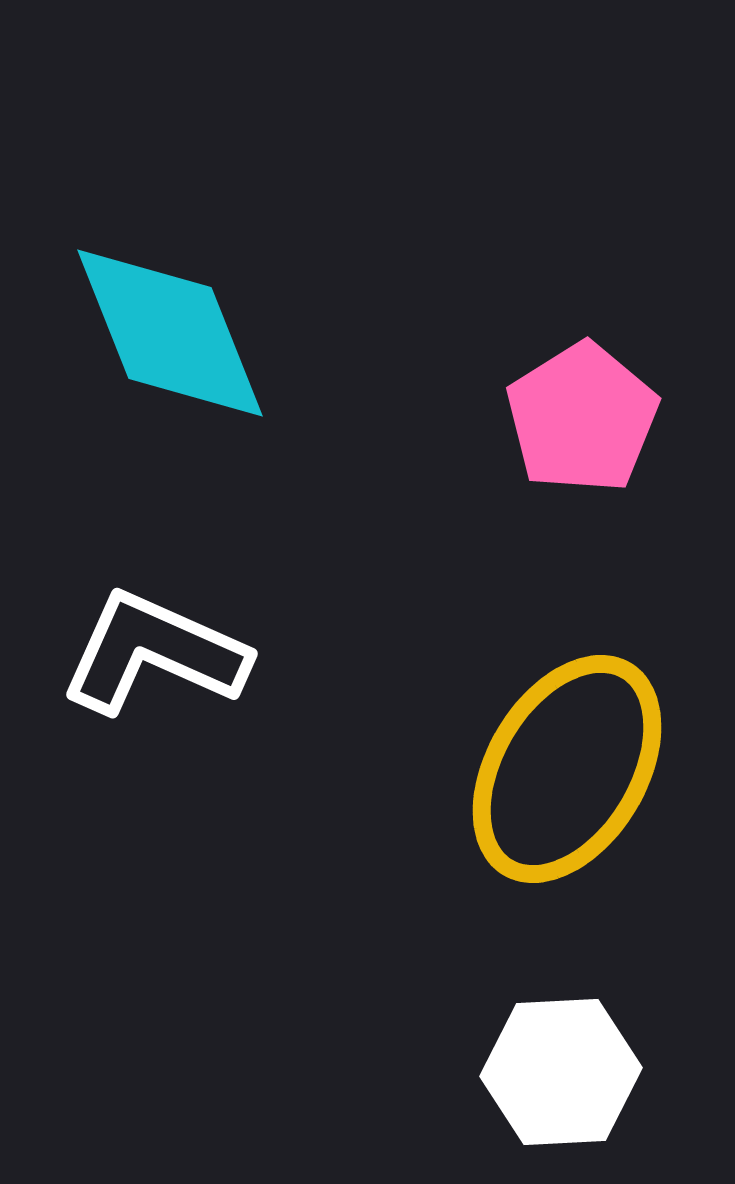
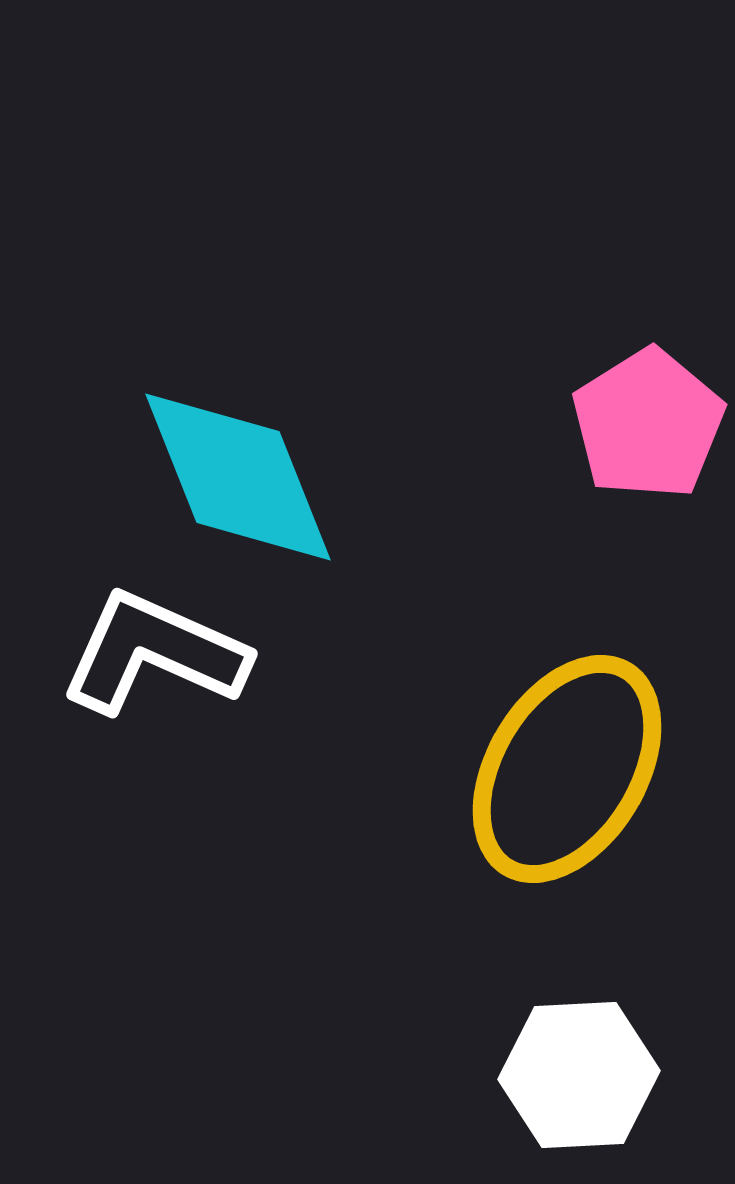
cyan diamond: moved 68 px right, 144 px down
pink pentagon: moved 66 px right, 6 px down
white hexagon: moved 18 px right, 3 px down
